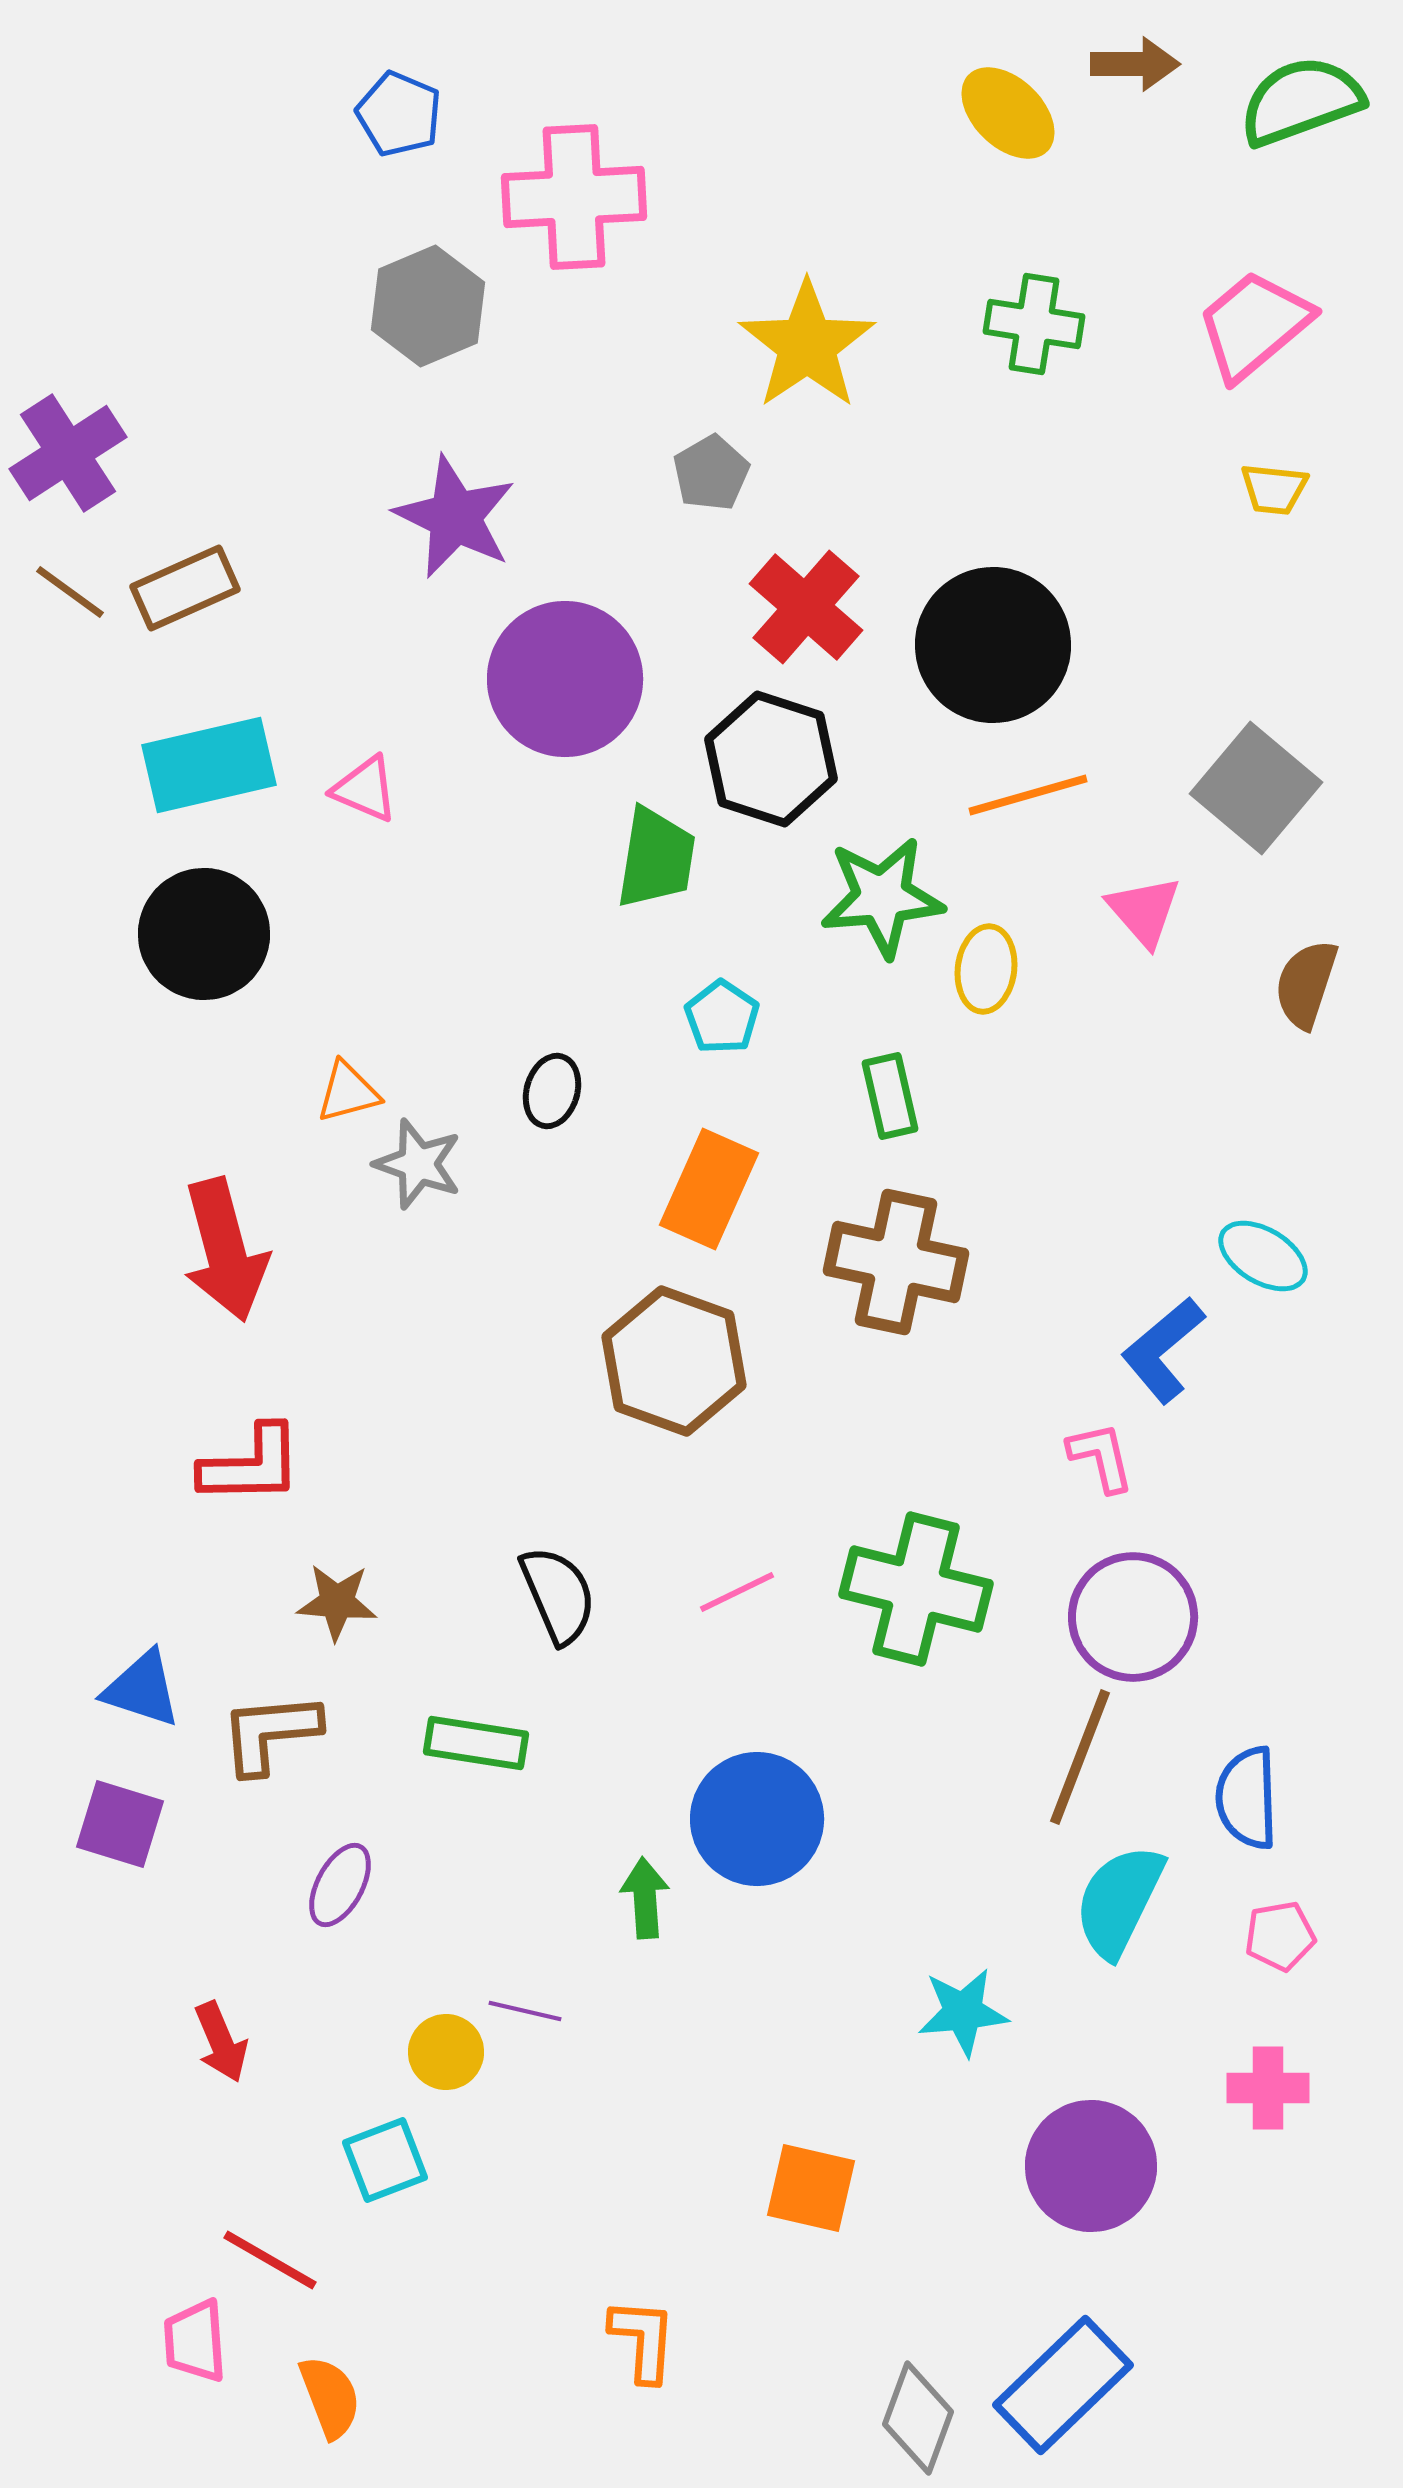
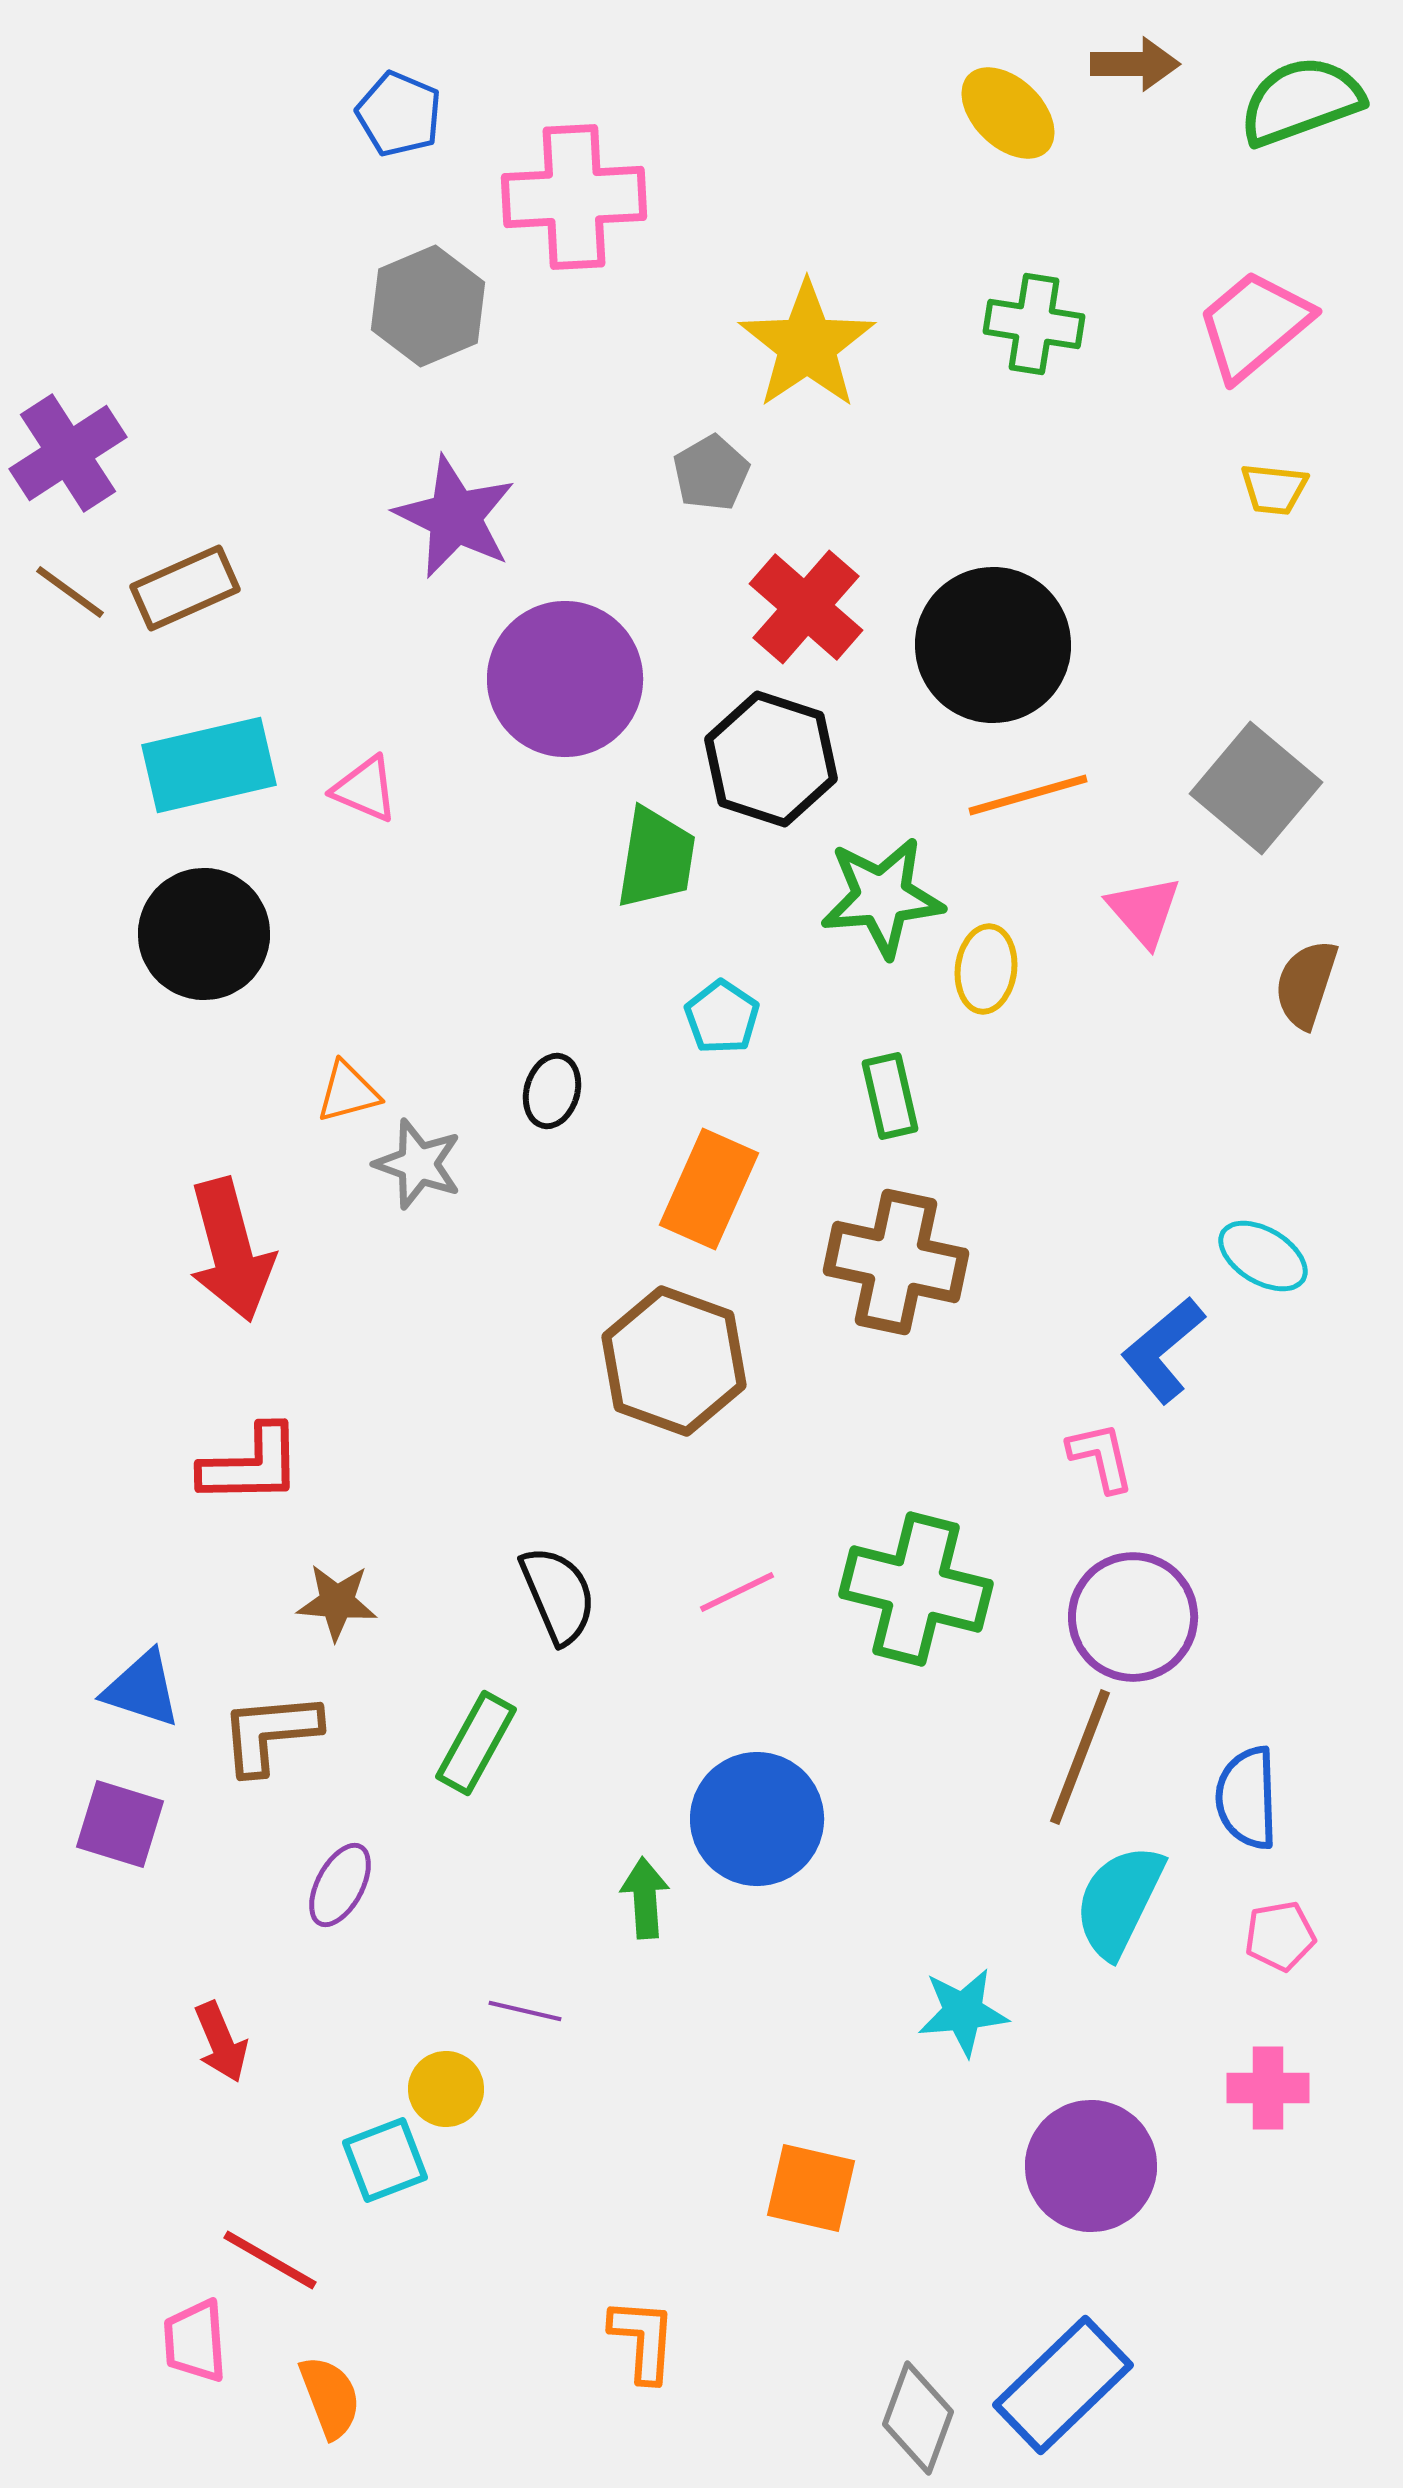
red arrow at (225, 1250): moved 6 px right
green rectangle at (476, 1743): rotated 70 degrees counterclockwise
yellow circle at (446, 2052): moved 37 px down
